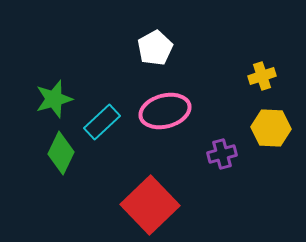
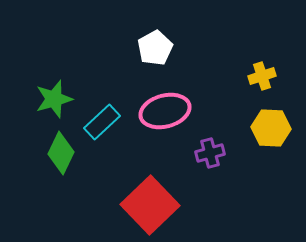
purple cross: moved 12 px left, 1 px up
